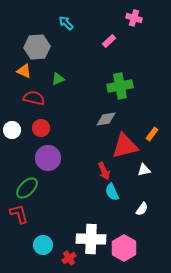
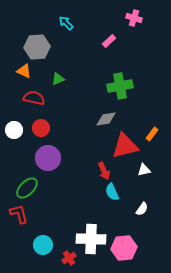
white circle: moved 2 px right
pink hexagon: rotated 25 degrees clockwise
